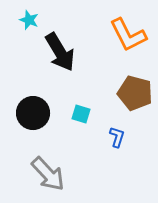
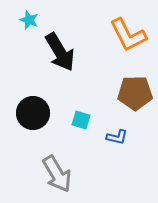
brown pentagon: rotated 16 degrees counterclockwise
cyan square: moved 6 px down
blue L-shape: rotated 85 degrees clockwise
gray arrow: moved 9 px right; rotated 12 degrees clockwise
